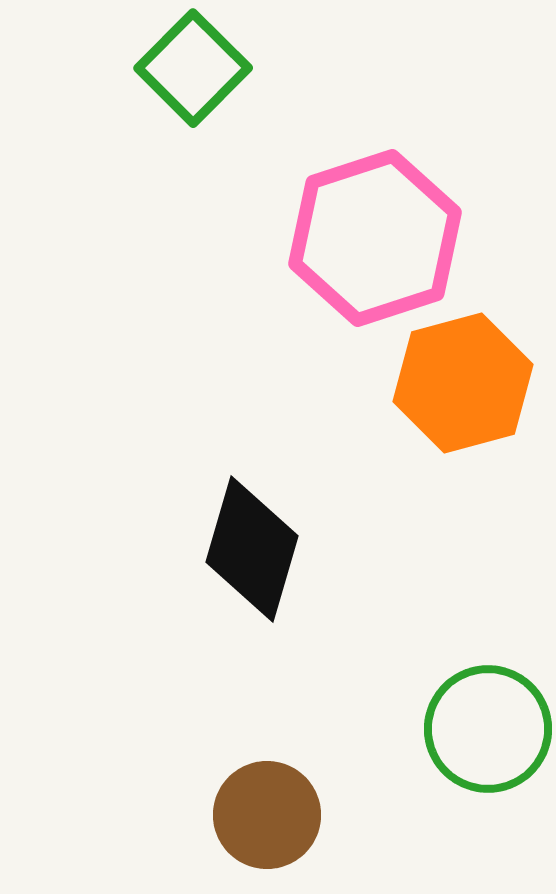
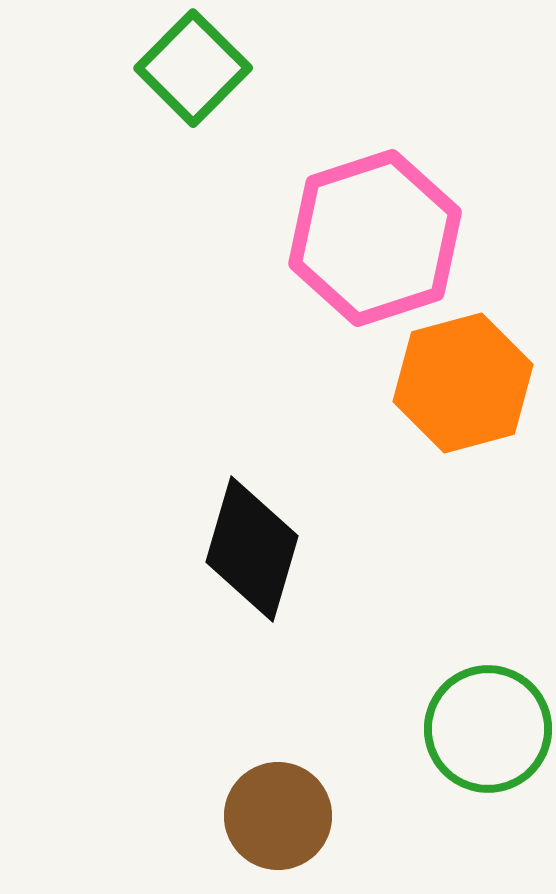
brown circle: moved 11 px right, 1 px down
